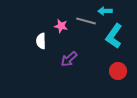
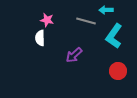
cyan arrow: moved 1 px right, 1 px up
pink star: moved 14 px left, 6 px up
white semicircle: moved 1 px left, 3 px up
purple arrow: moved 5 px right, 4 px up
